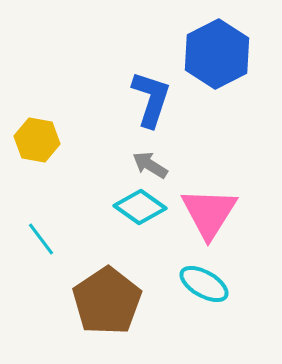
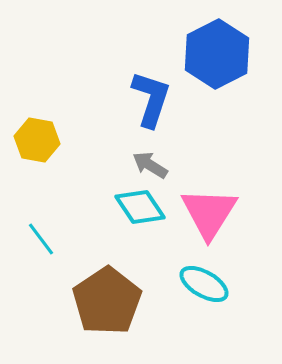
cyan diamond: rotated 21 degrees clockwise
